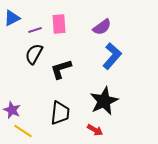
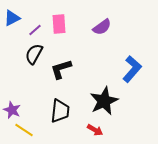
purple line: rotated 24 degrees counterclockwise
blue L-shape: moved 20 px right, 13 px down
black trapezoid: moved 2 px up
yellow line: moved 1 px right, 1 px up
